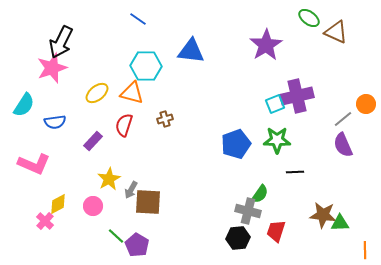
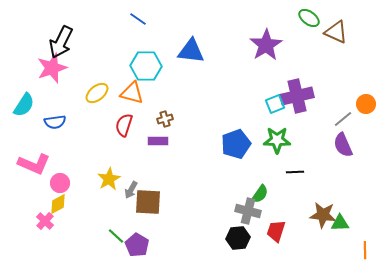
purple rectangle: moved 65 px right; rotated 48 degrees clockwise
pink circle: moved 33 px left, 23 px up
